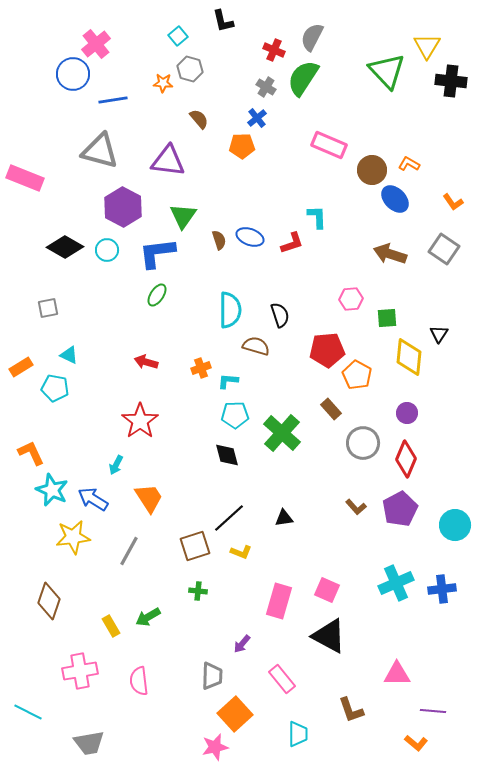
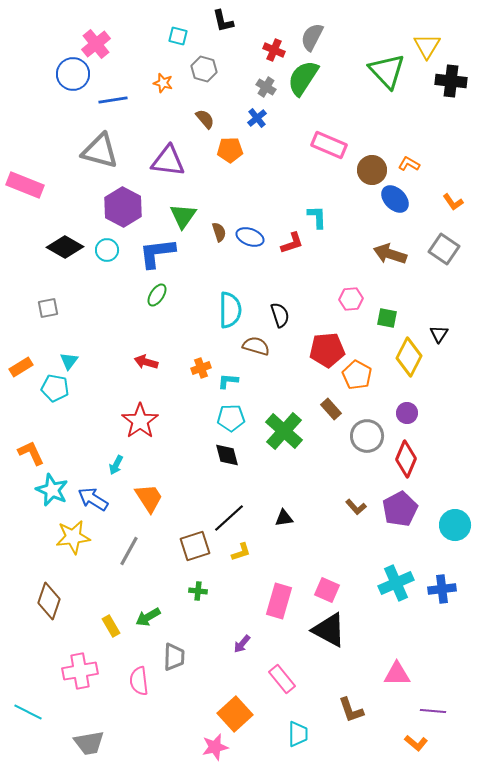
cyan square at (178, 36): rotated 36 degrees counterclockwise
gray hexagon at (190, 69): moved 14 px right
orange star at (163, 83): rotated 12 degrees clockwise
brown semicircle at (199, 119): moved 6 px right
orange pentagon at (242, 146): moved 12 px left, 4 px down
pink rectangle at (25, 178): moved 7 px down
brown semicircle at (219, 240): moved 8 px up
green square at (387, 318): rotated 15 degrees clockwise
cyan triangle at (69, 355): moved 6 px down; rotated 42 degrees clockwise
yellow diamond at (409, 357): rotated 21 degrees clockwise
cyan pentagon at (235, 415): moved 4 px left, 3 px down
green cross at (282, 433): moved 2 px right, 2 px up
gray circle at (363, 443): moved 4 px right, 7 px up
yellow L-shape at (241, 552): rotated 40 degrees counterclockwise
black triangle at (329, 636): moved 6 px up
gray trapezoid at (212, 676): moved 38 px left, 19 px up
